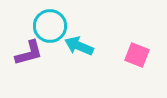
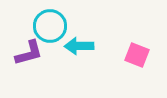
cyan arrow: rotated 24 degrees counterclockwise
